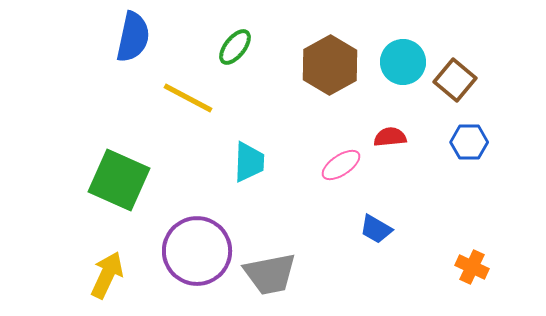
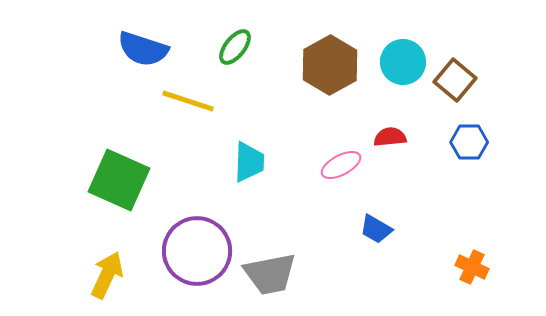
blue semicircle: moved 10 px right, 12 px down; rotated 96 degrees clockwise
yellow line: moved 3 px down; rotated 10 degrees counterclockwise
pink ellipse: rotated 6 degrees clockwise
